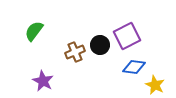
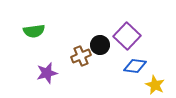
green semicircle: rotated 135 degrees counterclockwise
purple square: rotated 20 degrees counterclockwise
brown cross: moved 6 px right, 4 px down
blue diamond: moved 1 px right, 1 px up
purple star: moved 4 px right, 8 px up; rotated 30 degrees clockwise
